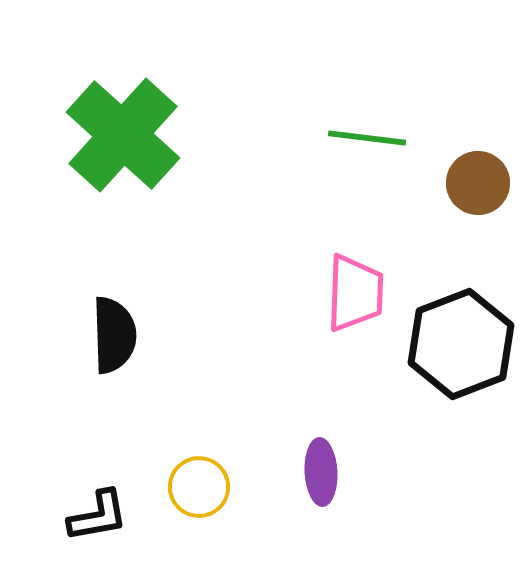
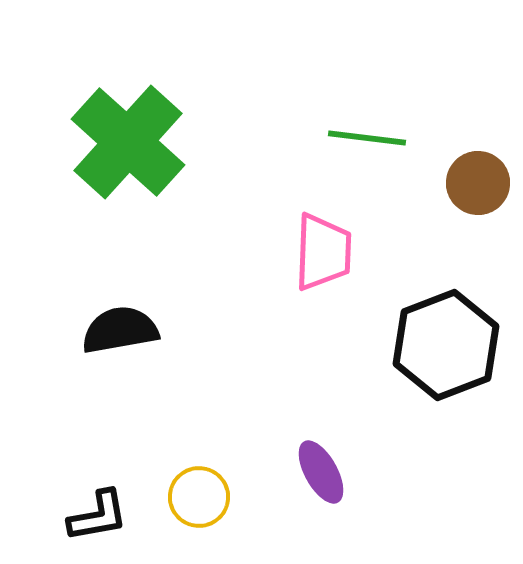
green cross: moved 5 px right, 7 px down
pink trapezoid: moved 32 px left, 41 px up
black semicircle: moved 6 px right, 5 px up; rotated 98 degrees counterclockwise
black hexagon: moved 15 px left, 1 px down
purple ellipse: rotated 26 degrees counterclockwise
yellow circle: moved 10 px down
